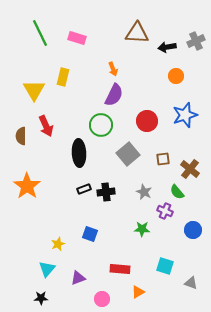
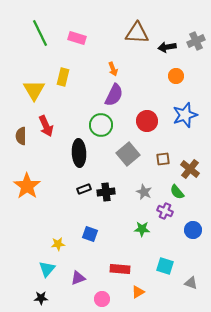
yellow star: rotated 16 degrees clockwise
